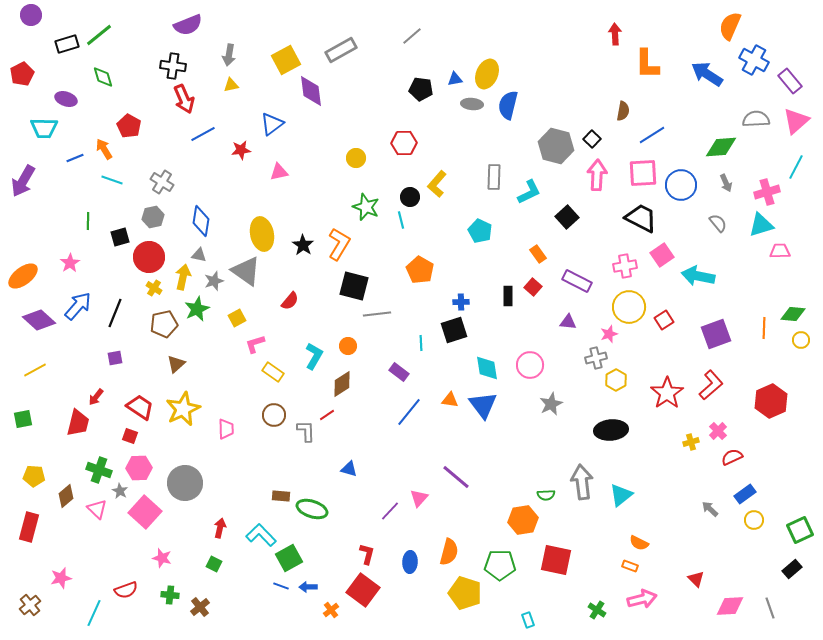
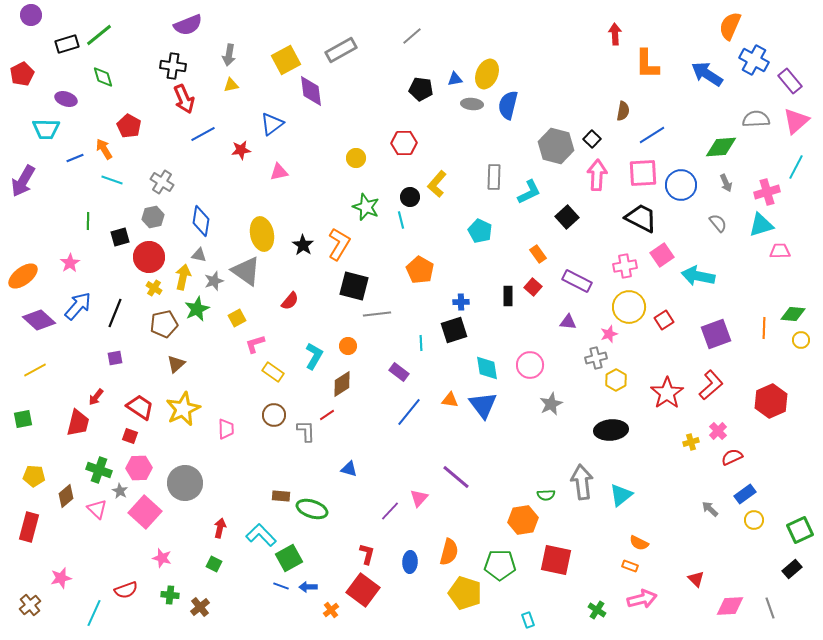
cyan trapezoid at (44, 128): moved 2 px right, 1 px down
